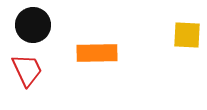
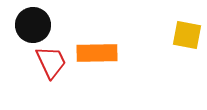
yellow square: rotated 8 degrees clockwise
red trapezoid: moved 24 px right, 8 px up
